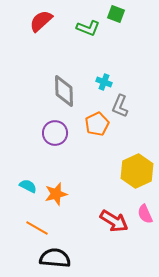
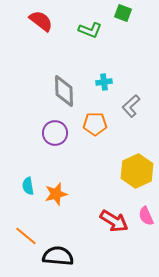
green square: moved 7 px right, 1 px up
red semicircle: rotated 80 degrees clockwise
green L-shape: moved 2 px right, 2 px down
cyan cross: rotated 28 degrees counterclockwise
gray L-shape: moved 11 px right; rotated 25 degrees clockwise
orange pentagon: moved 2 px left; rotated 25 degrees clockwise
cyan semicircle: rotated 126 degrees counterclockwise
pink semicircle: moved 1 px right, 2 px down
orange line: moved 11 px left, 8 px down; rotated 10 degrees clockwise
black semicircle: moved 3 px right, 2 px up
